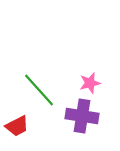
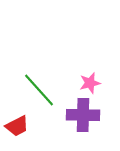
purple cross: moved 1 px right, 1 px up; rotated 8 degrees counterclockwise
